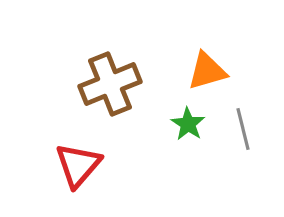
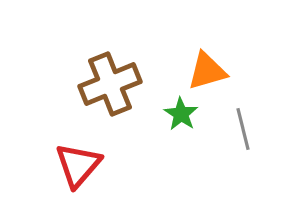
green star: moved 7 px left, 10 px up
